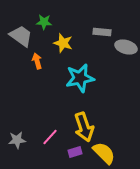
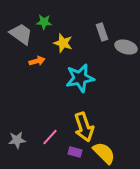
gray rectangle: rotated 66 degrees clockwise
gray trapezoid: moved 2 px up
orange arrow: rotated 91 degrees clockwise
purple rectangle: rotated 32 degrees clockwise
